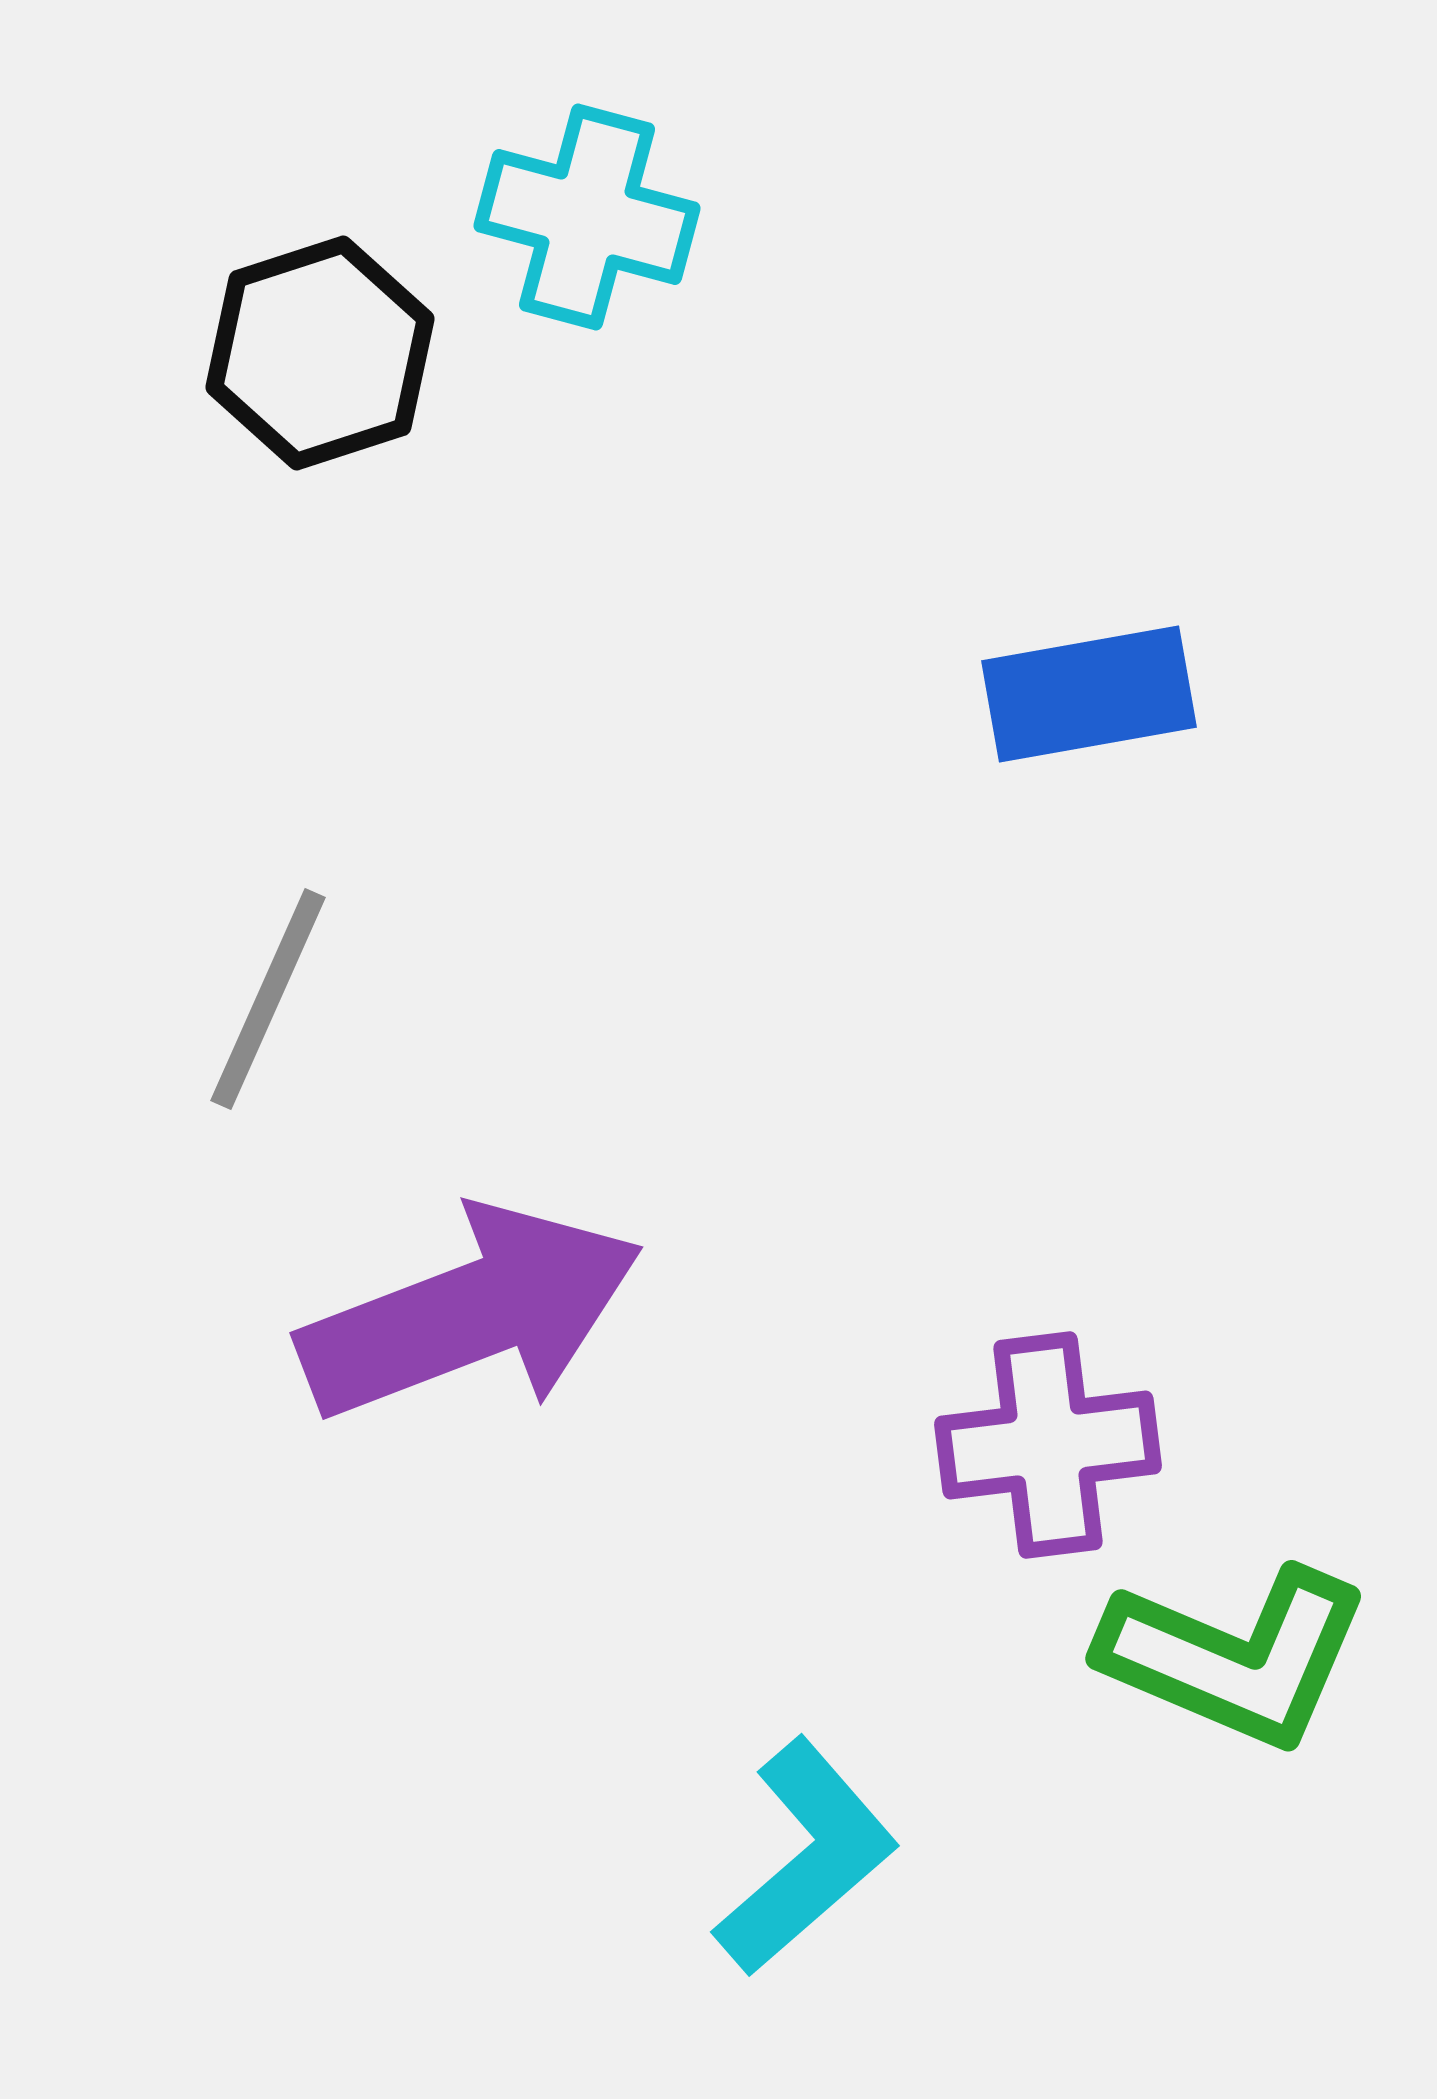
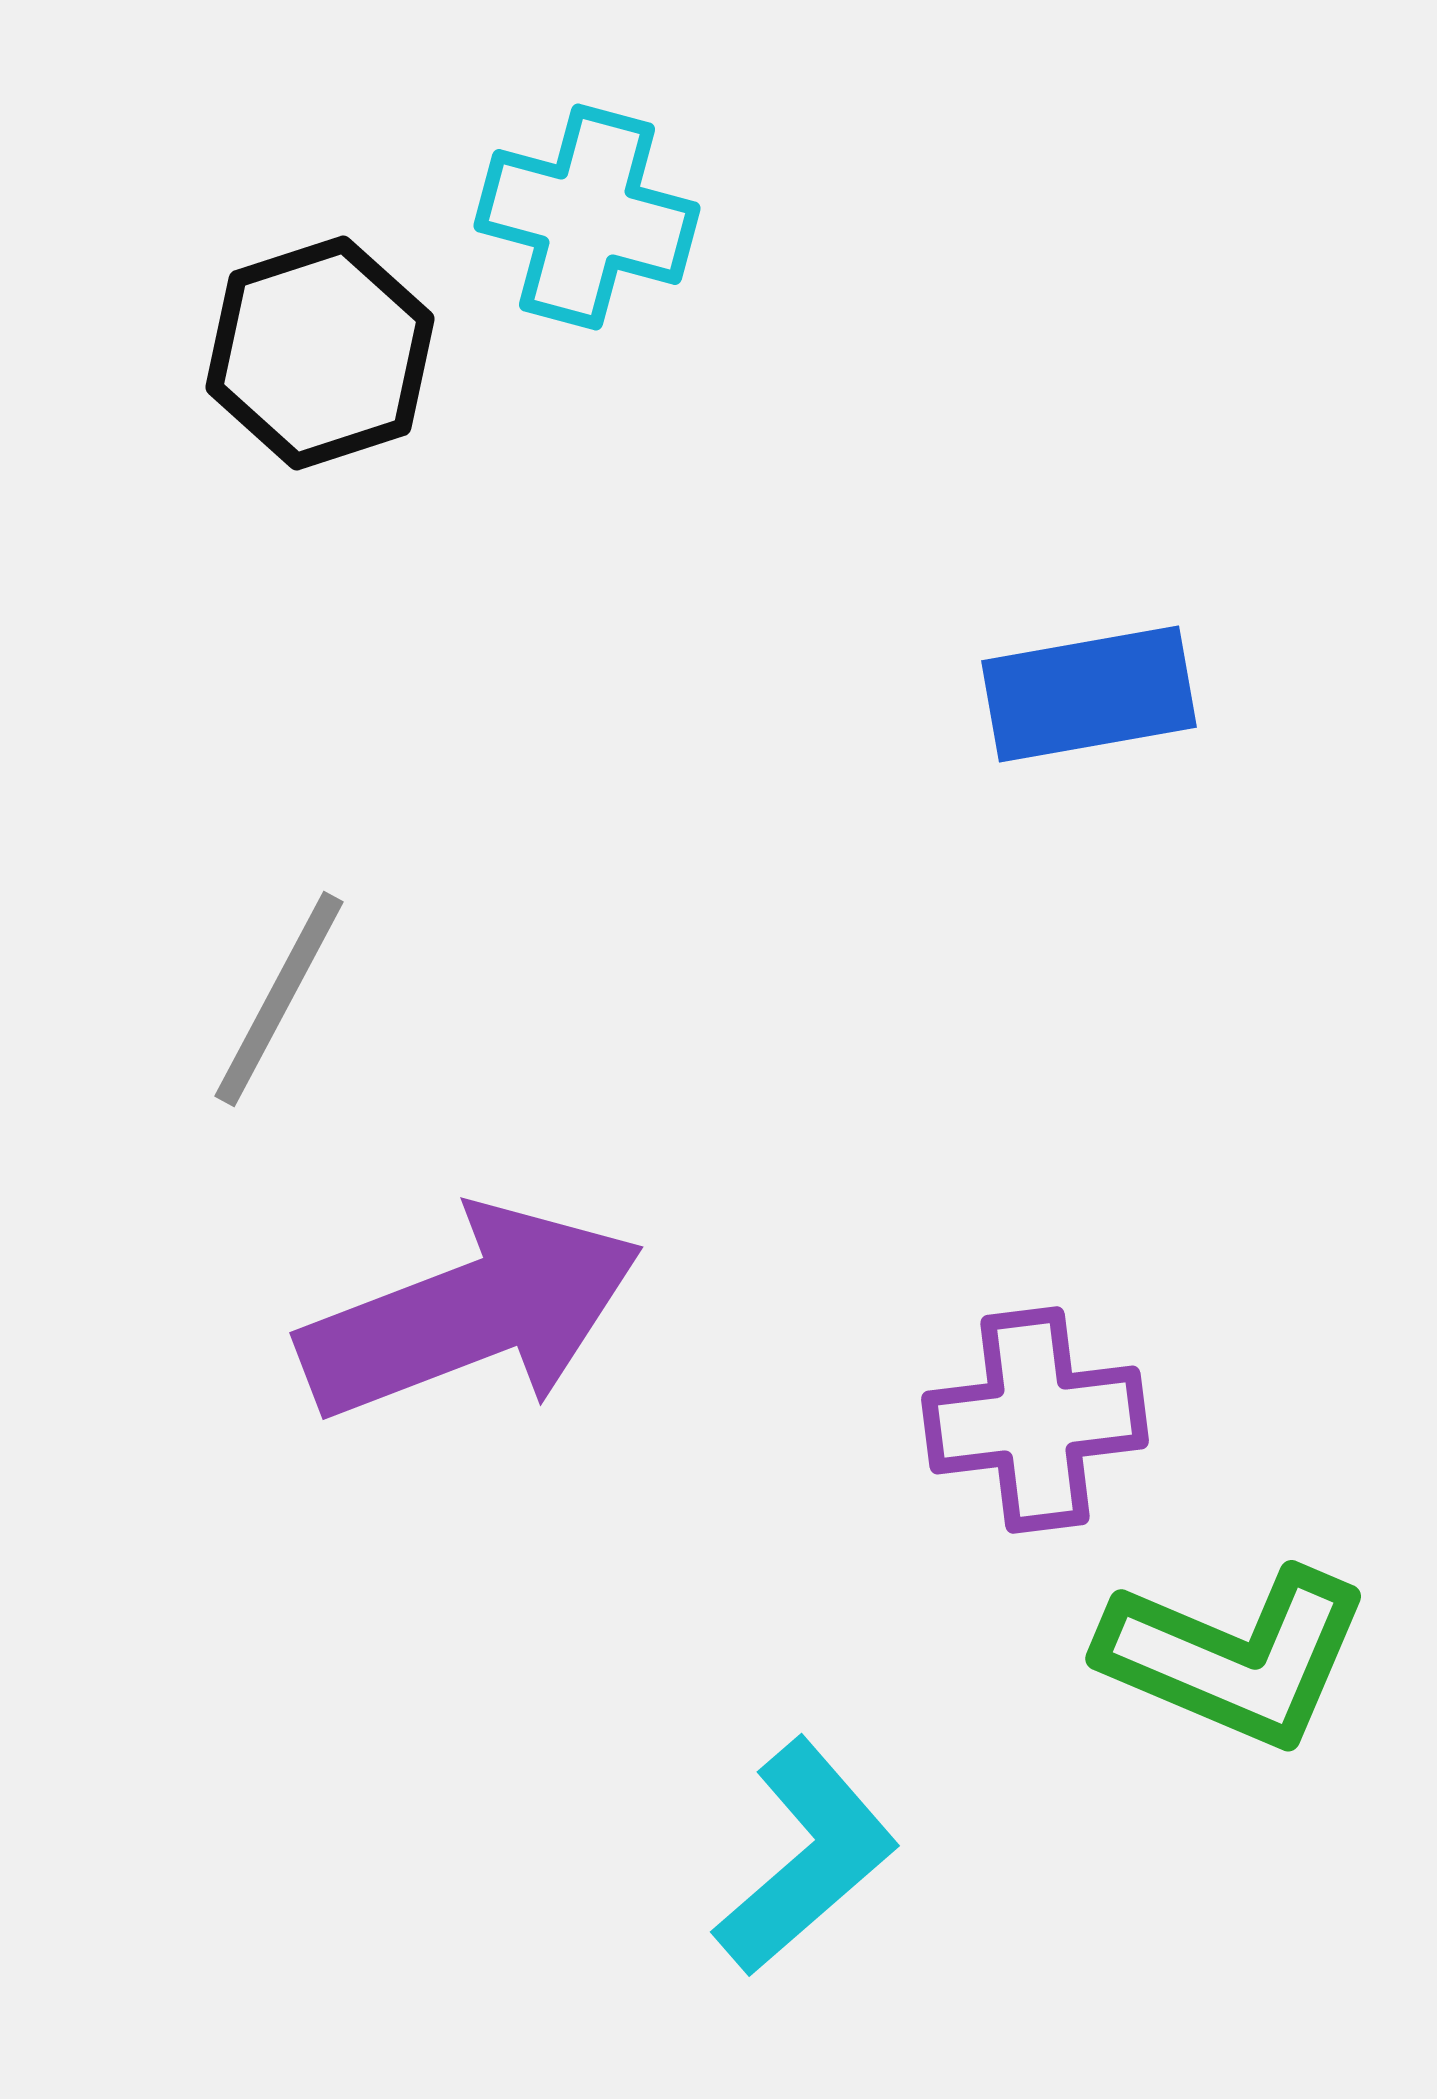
gray line: moved 11 px right; rotated 4 degrees clockwise
purple cross: moved 13 px left, 25 px up
